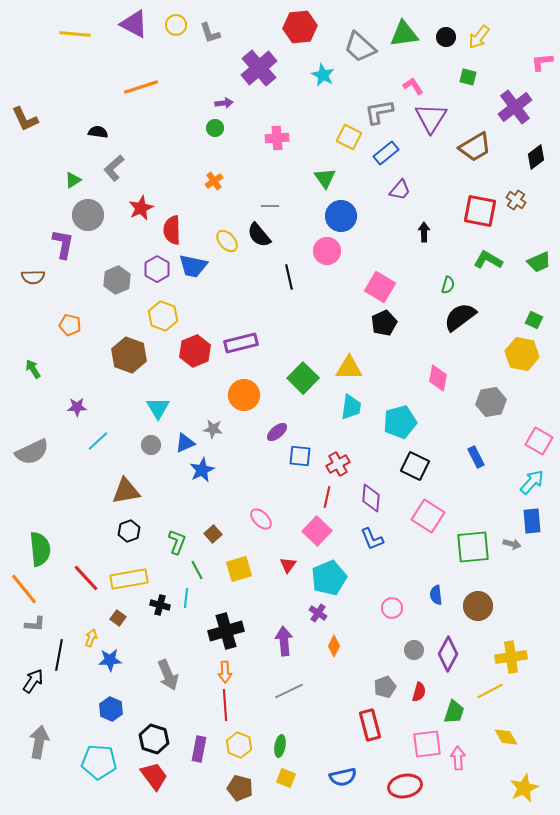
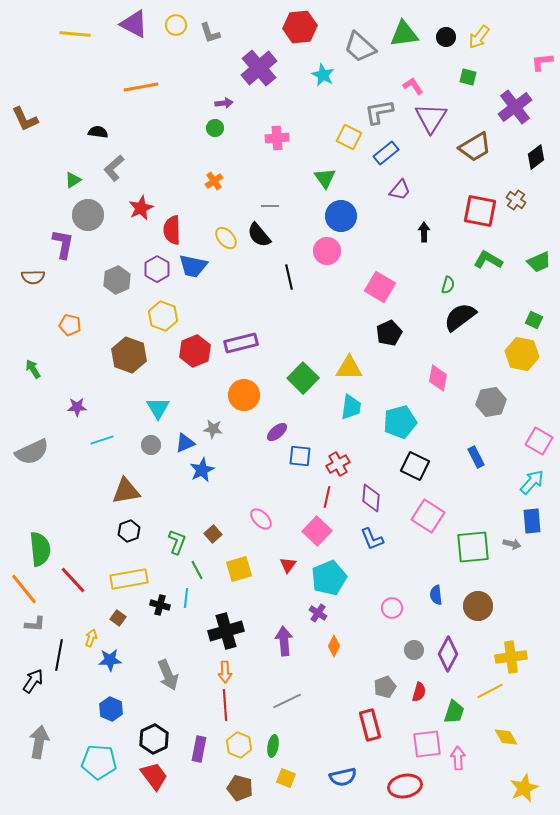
orange line at (141, 87): rotated 8 degrees clockwise
yellow ellipse at (227, 241): moved 1 px left, 3 px up
black pentagon at (384, 323): moved 5 px right, 10 px down
cyan line at (98, 441): moved 4 px right, 1 px up; rotated 25 degrees clockwise
red line at (86, 578): moved 13 px left, 2 px down
gray line at (289, 691): moved 2 px left, 10 px down
black hexagon at (154, 739): rotated 16 degrees clockwise
green ellipse at (280, 746): moved 7 px left
